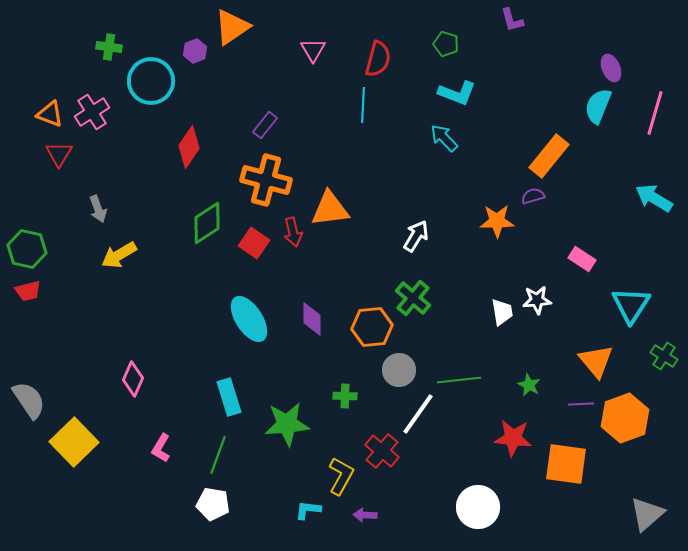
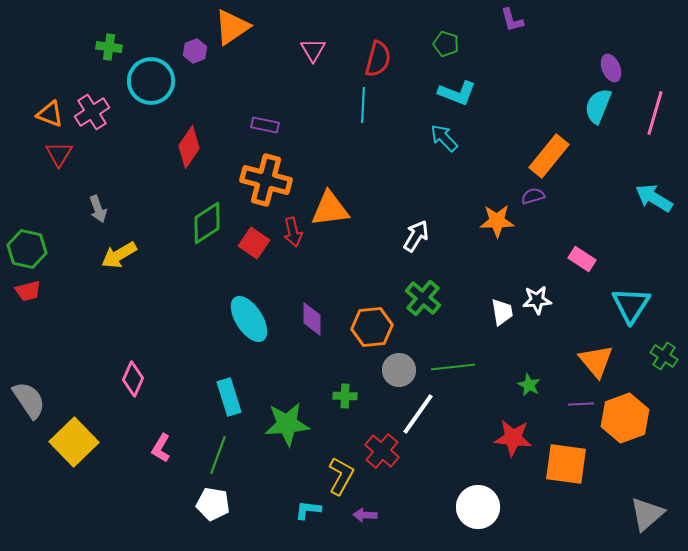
purple rectangle at (265, 125): rotated 64 degrees clockwise
green cross at (413, 298): moved 10 px right
green line at (459, 380): moved 6 px left, 13 px up
